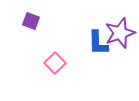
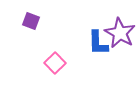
purple star: rotated 24 degrees counterclockwise
